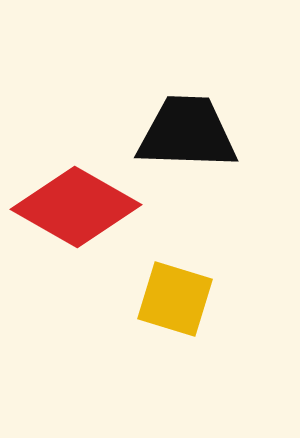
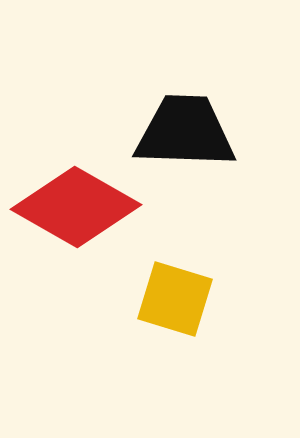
black trapezoid: moved 2 px left, 1 px up
